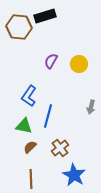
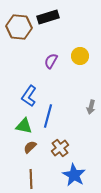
black rectangle: moved 3 px right, 1 px down
yellow circle: moved 1 px right, 8 px up
